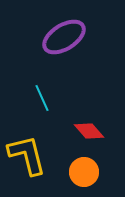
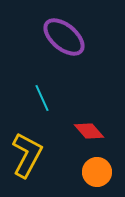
purple ellipse: rotated 72 degrees clockwise
yellow L-shape: rotated 42 degrees clockwise
orange circle: moved 13 px right
